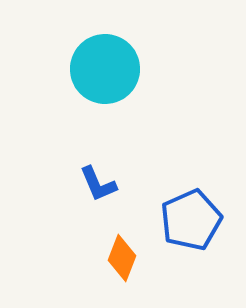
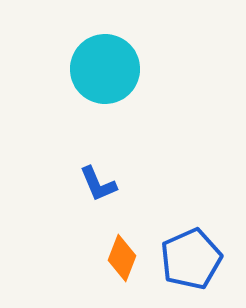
blue pentagon: moved 39 px down
